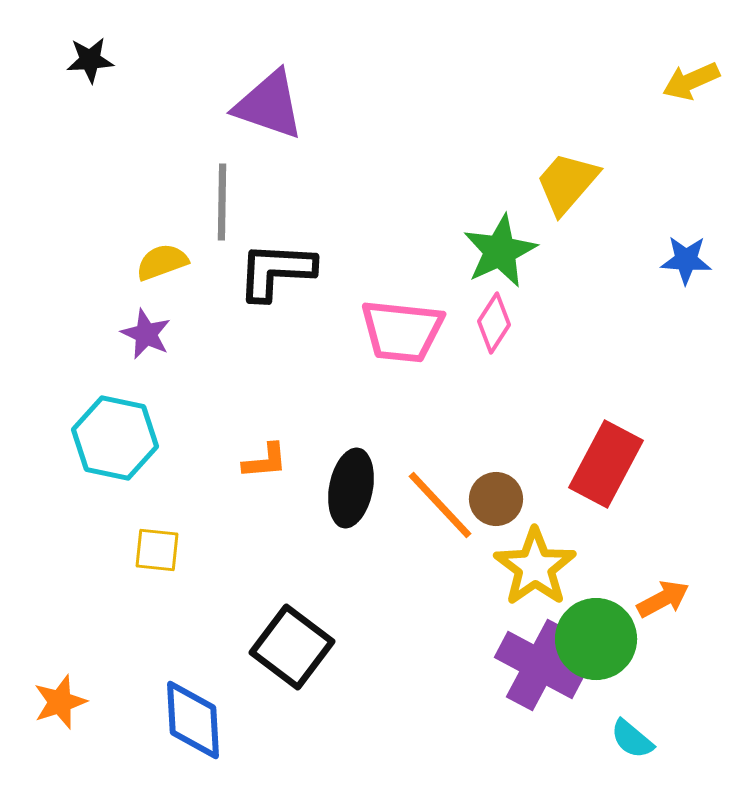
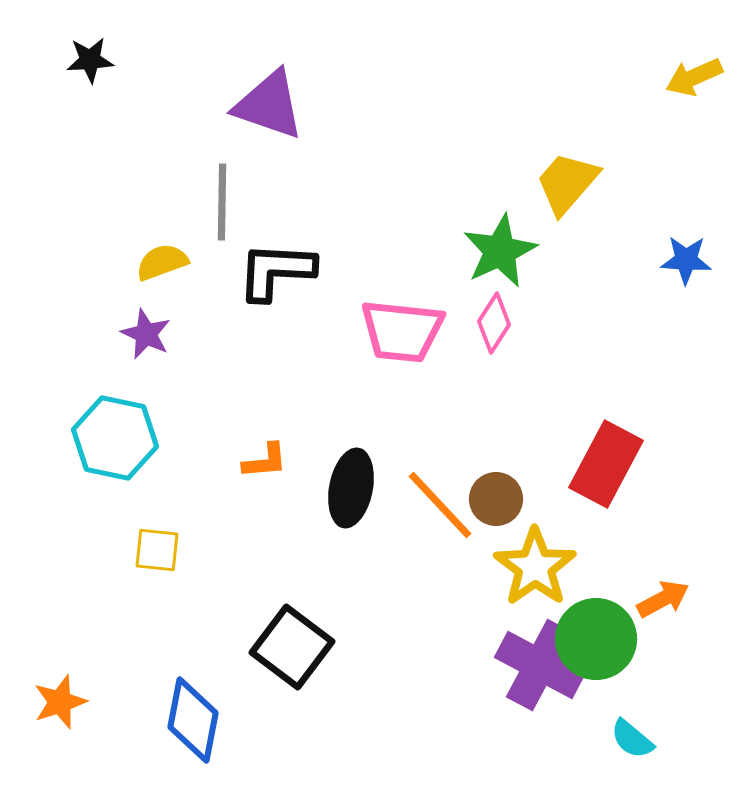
yellow arrow: moved 3 px right, 4 px up
blue diamond: rotated 14 degrees clockwise
